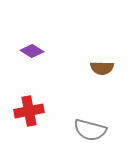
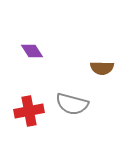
purple diamond: rotated 25 degrees clockwise
gray semicircle: moved 18 px left, 26 px up
